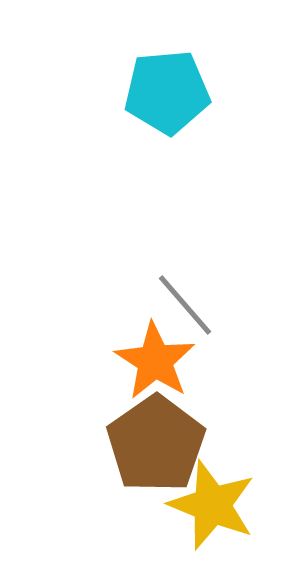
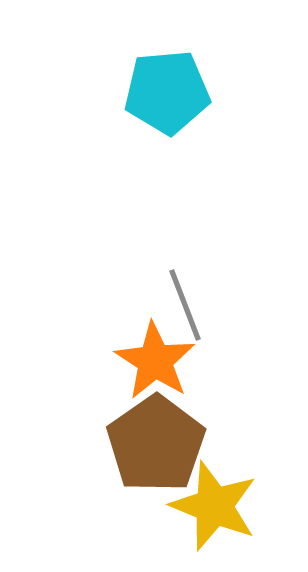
gray line: rotated 20 degrees clockwise
yellow star: moved 2 px right, 1 px down
